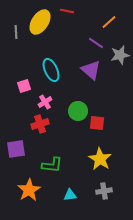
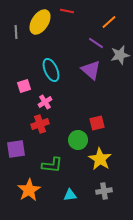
green circle: moved 29 px down
red square: rotated 21 degrees counterclockwise
